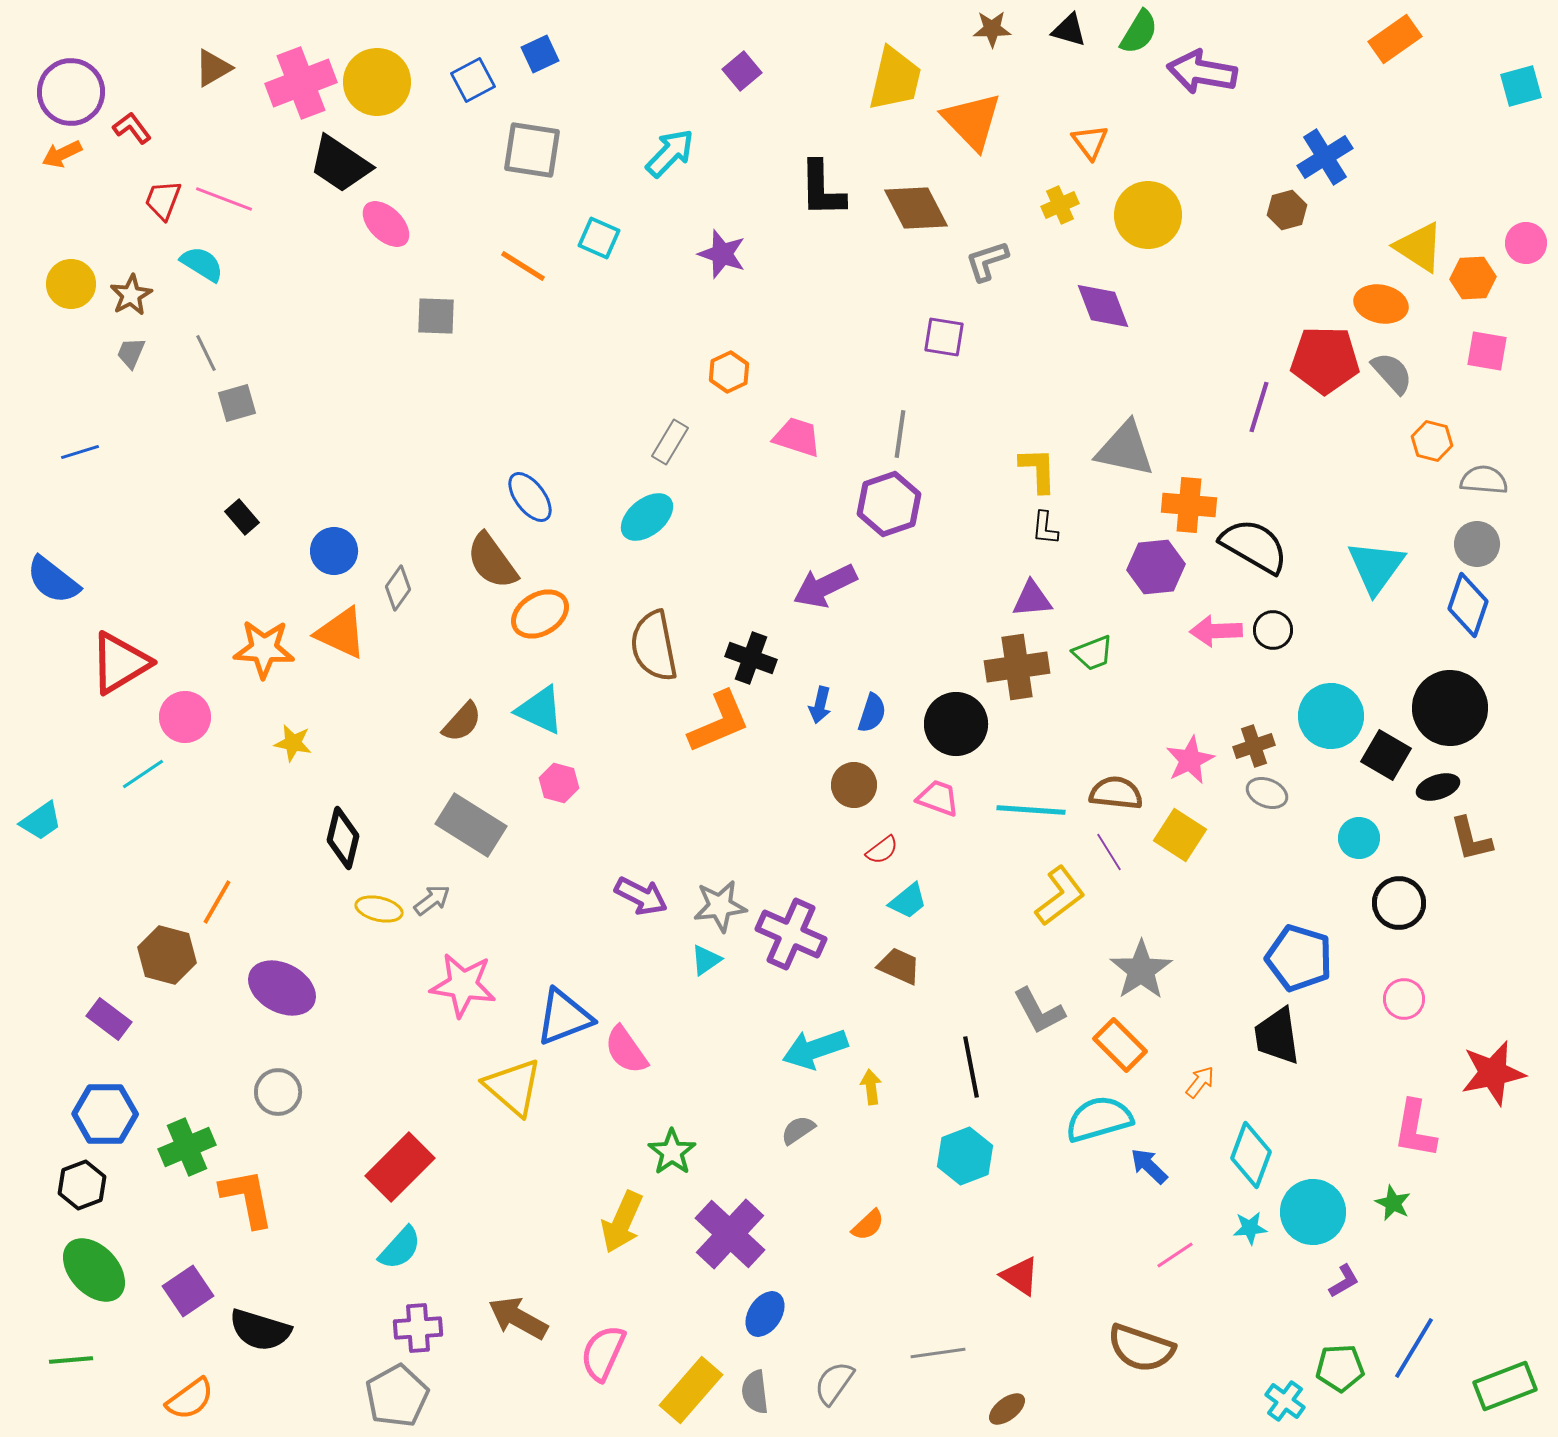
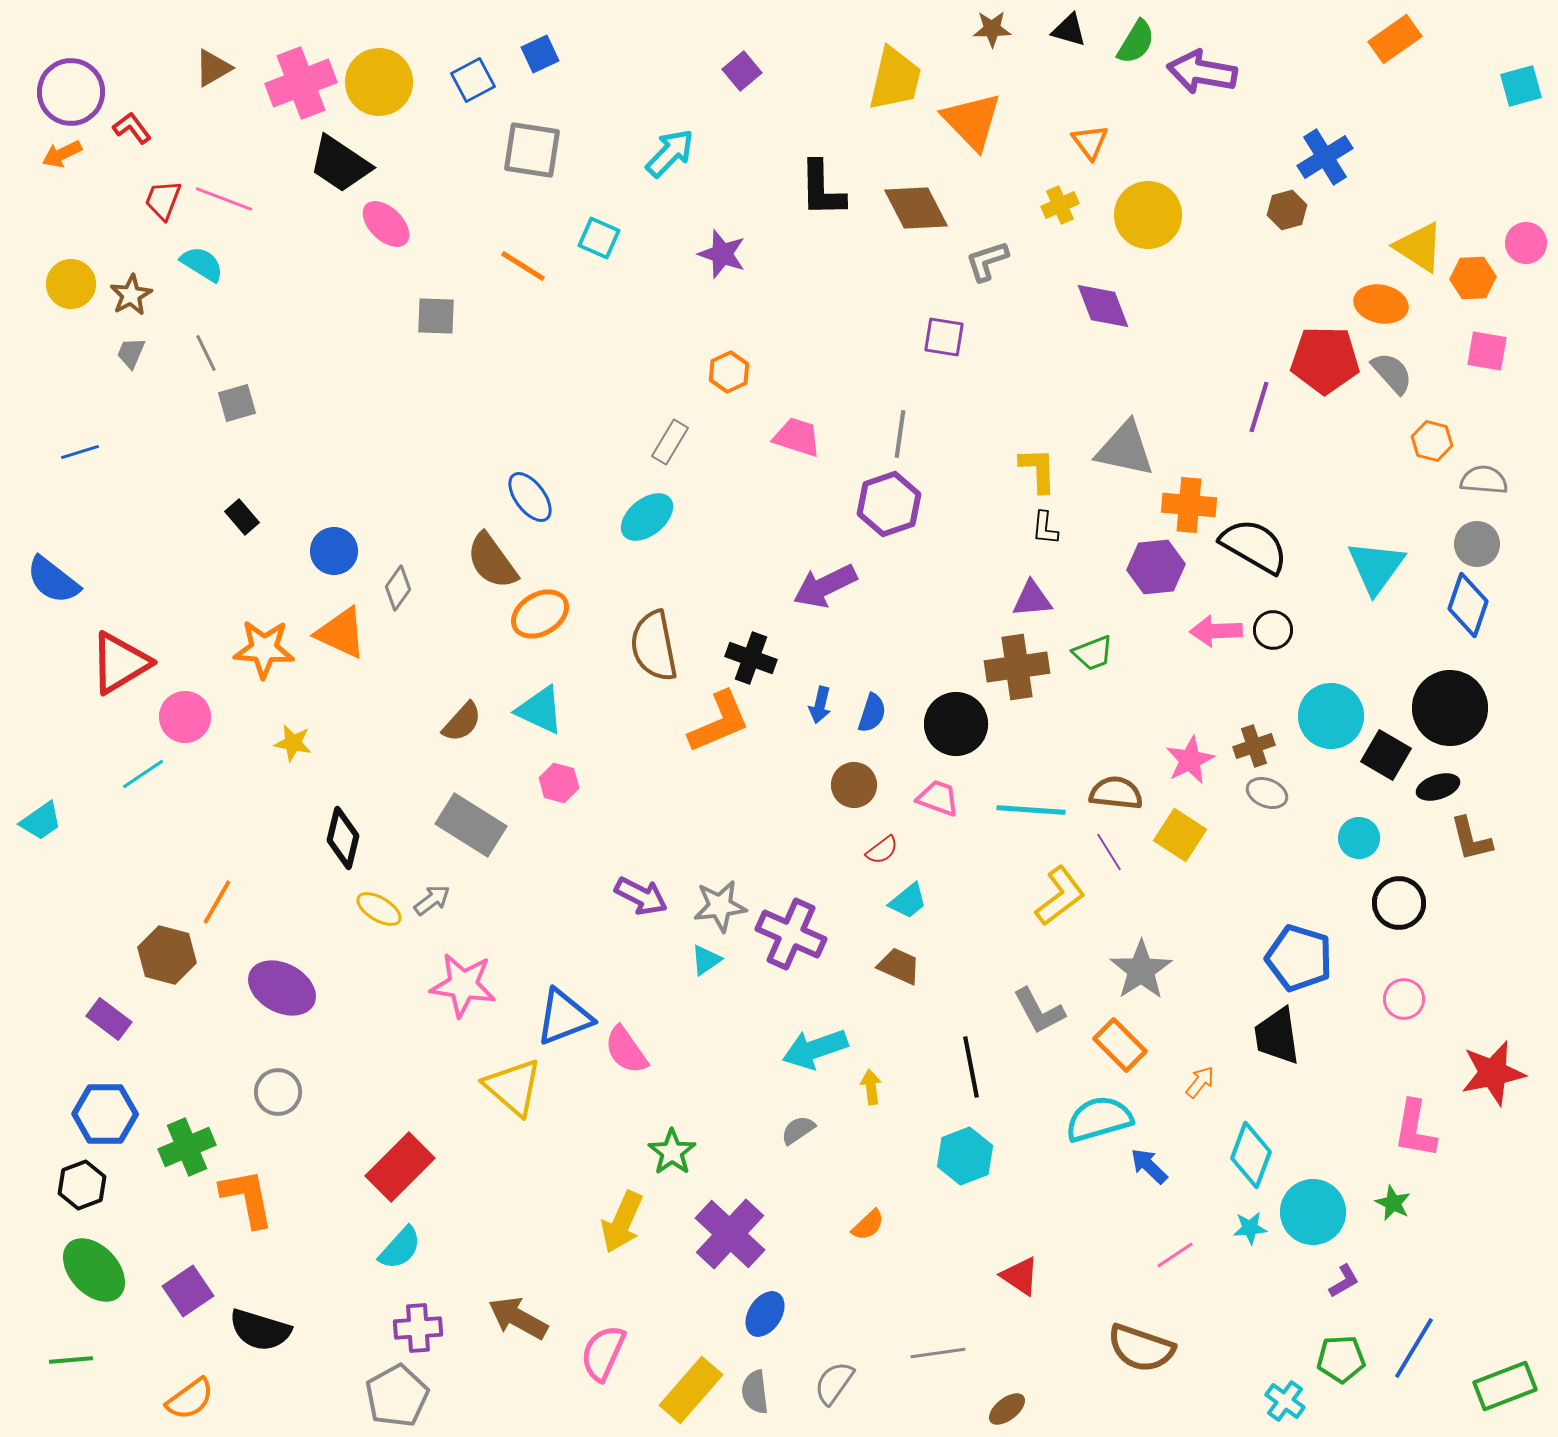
green semicircle at (1139, 32): moved 3 px left, 10 px down
yellow circle at (377, 82): moved 2 px right
yellow ellipse at (379, 909): rotated 18 degrees clockwise
green pentagon at (1340, 1368): moved 1 px right, 9 px up
